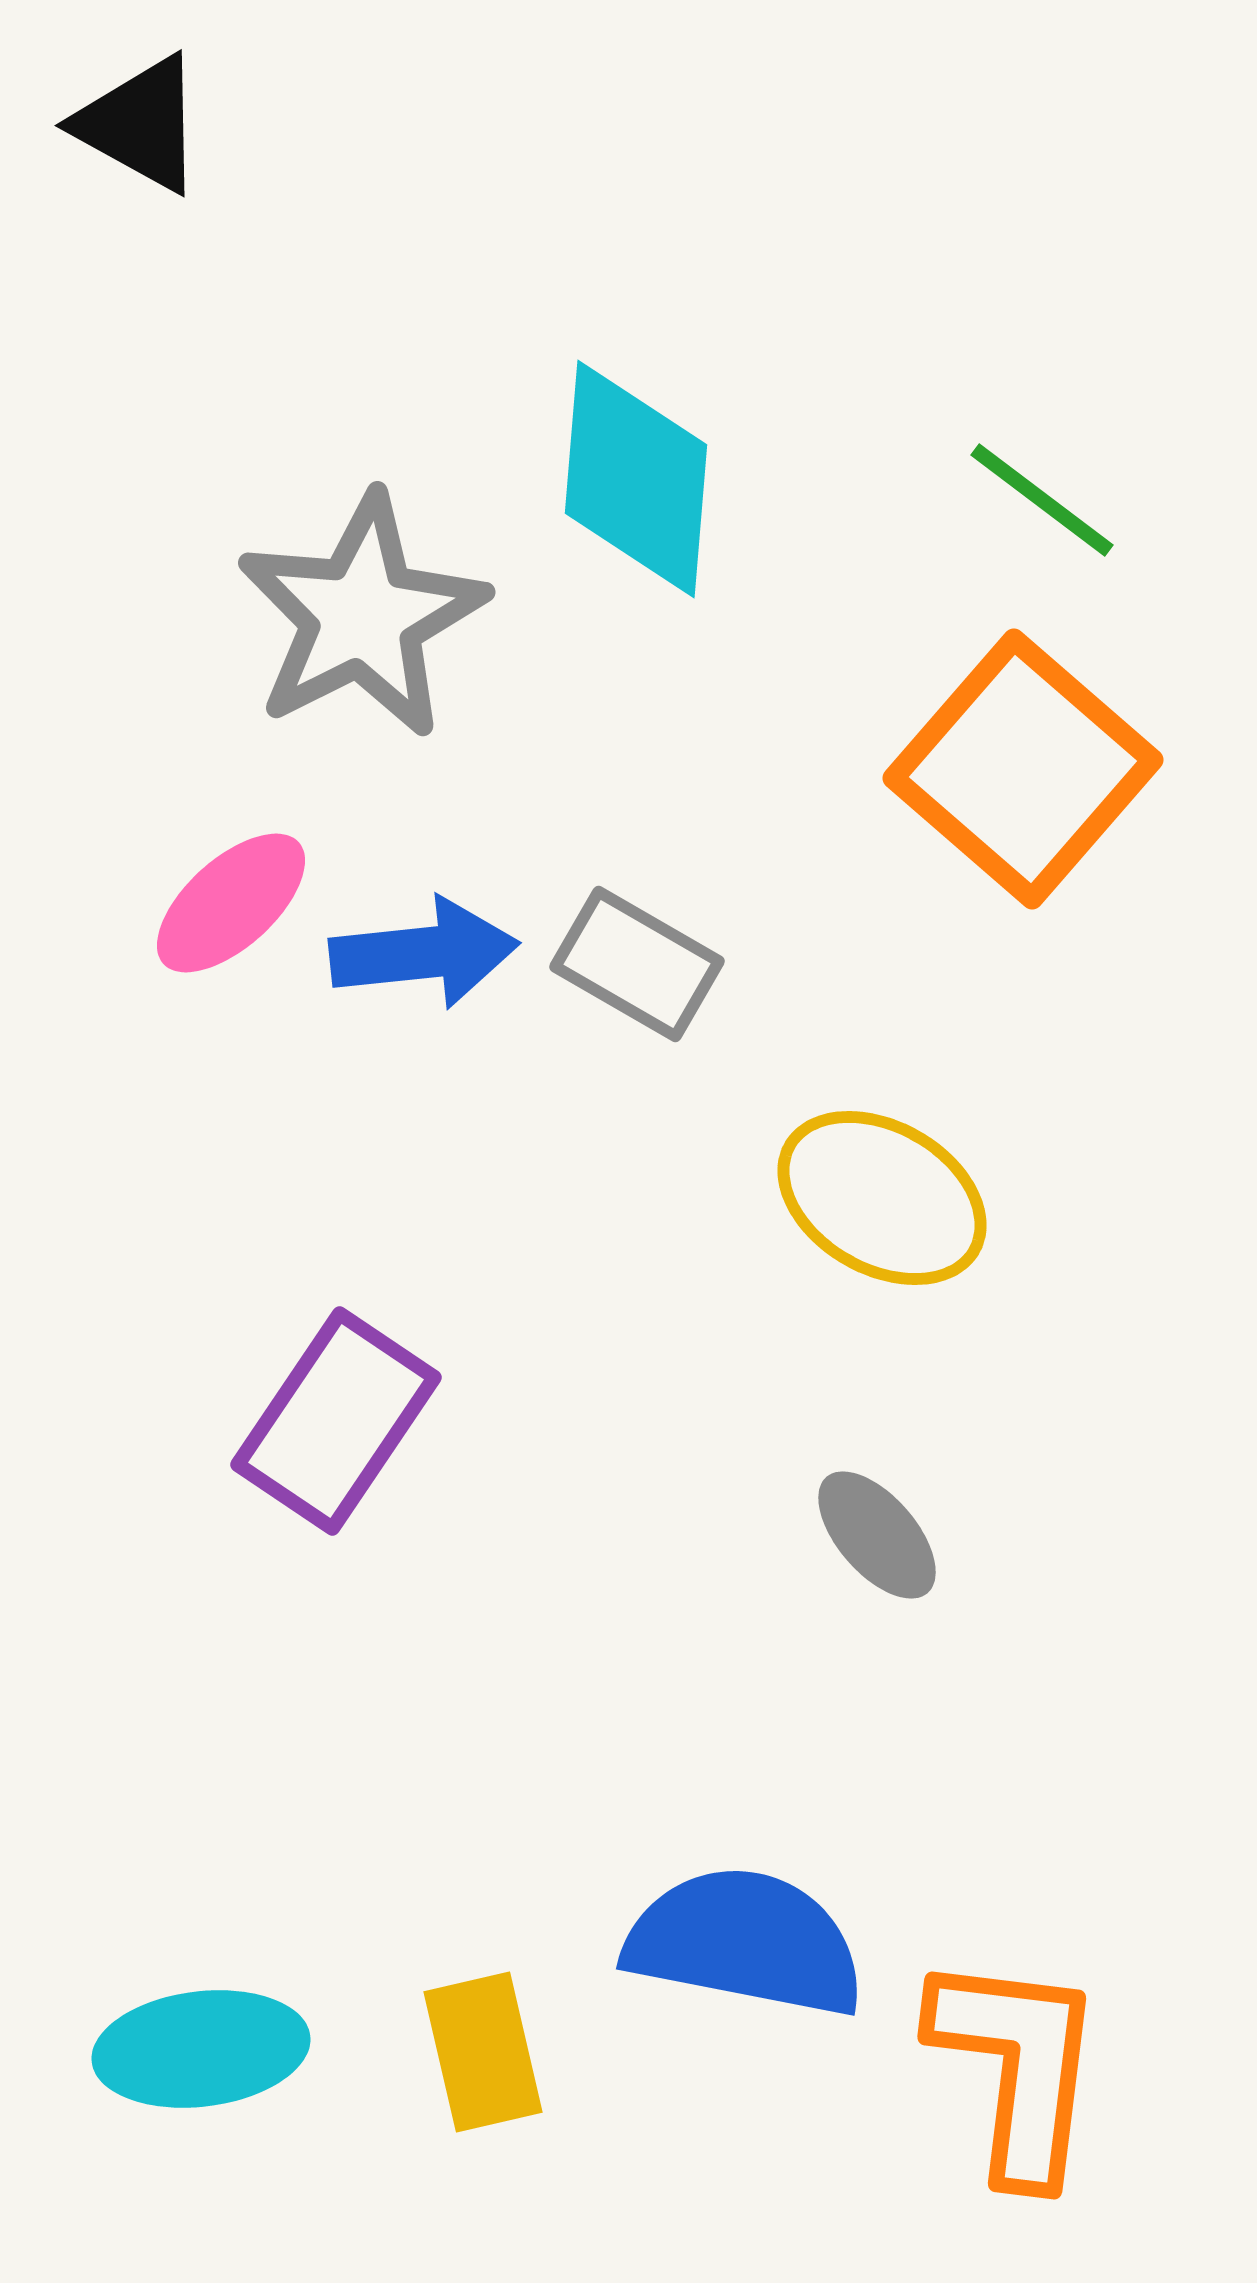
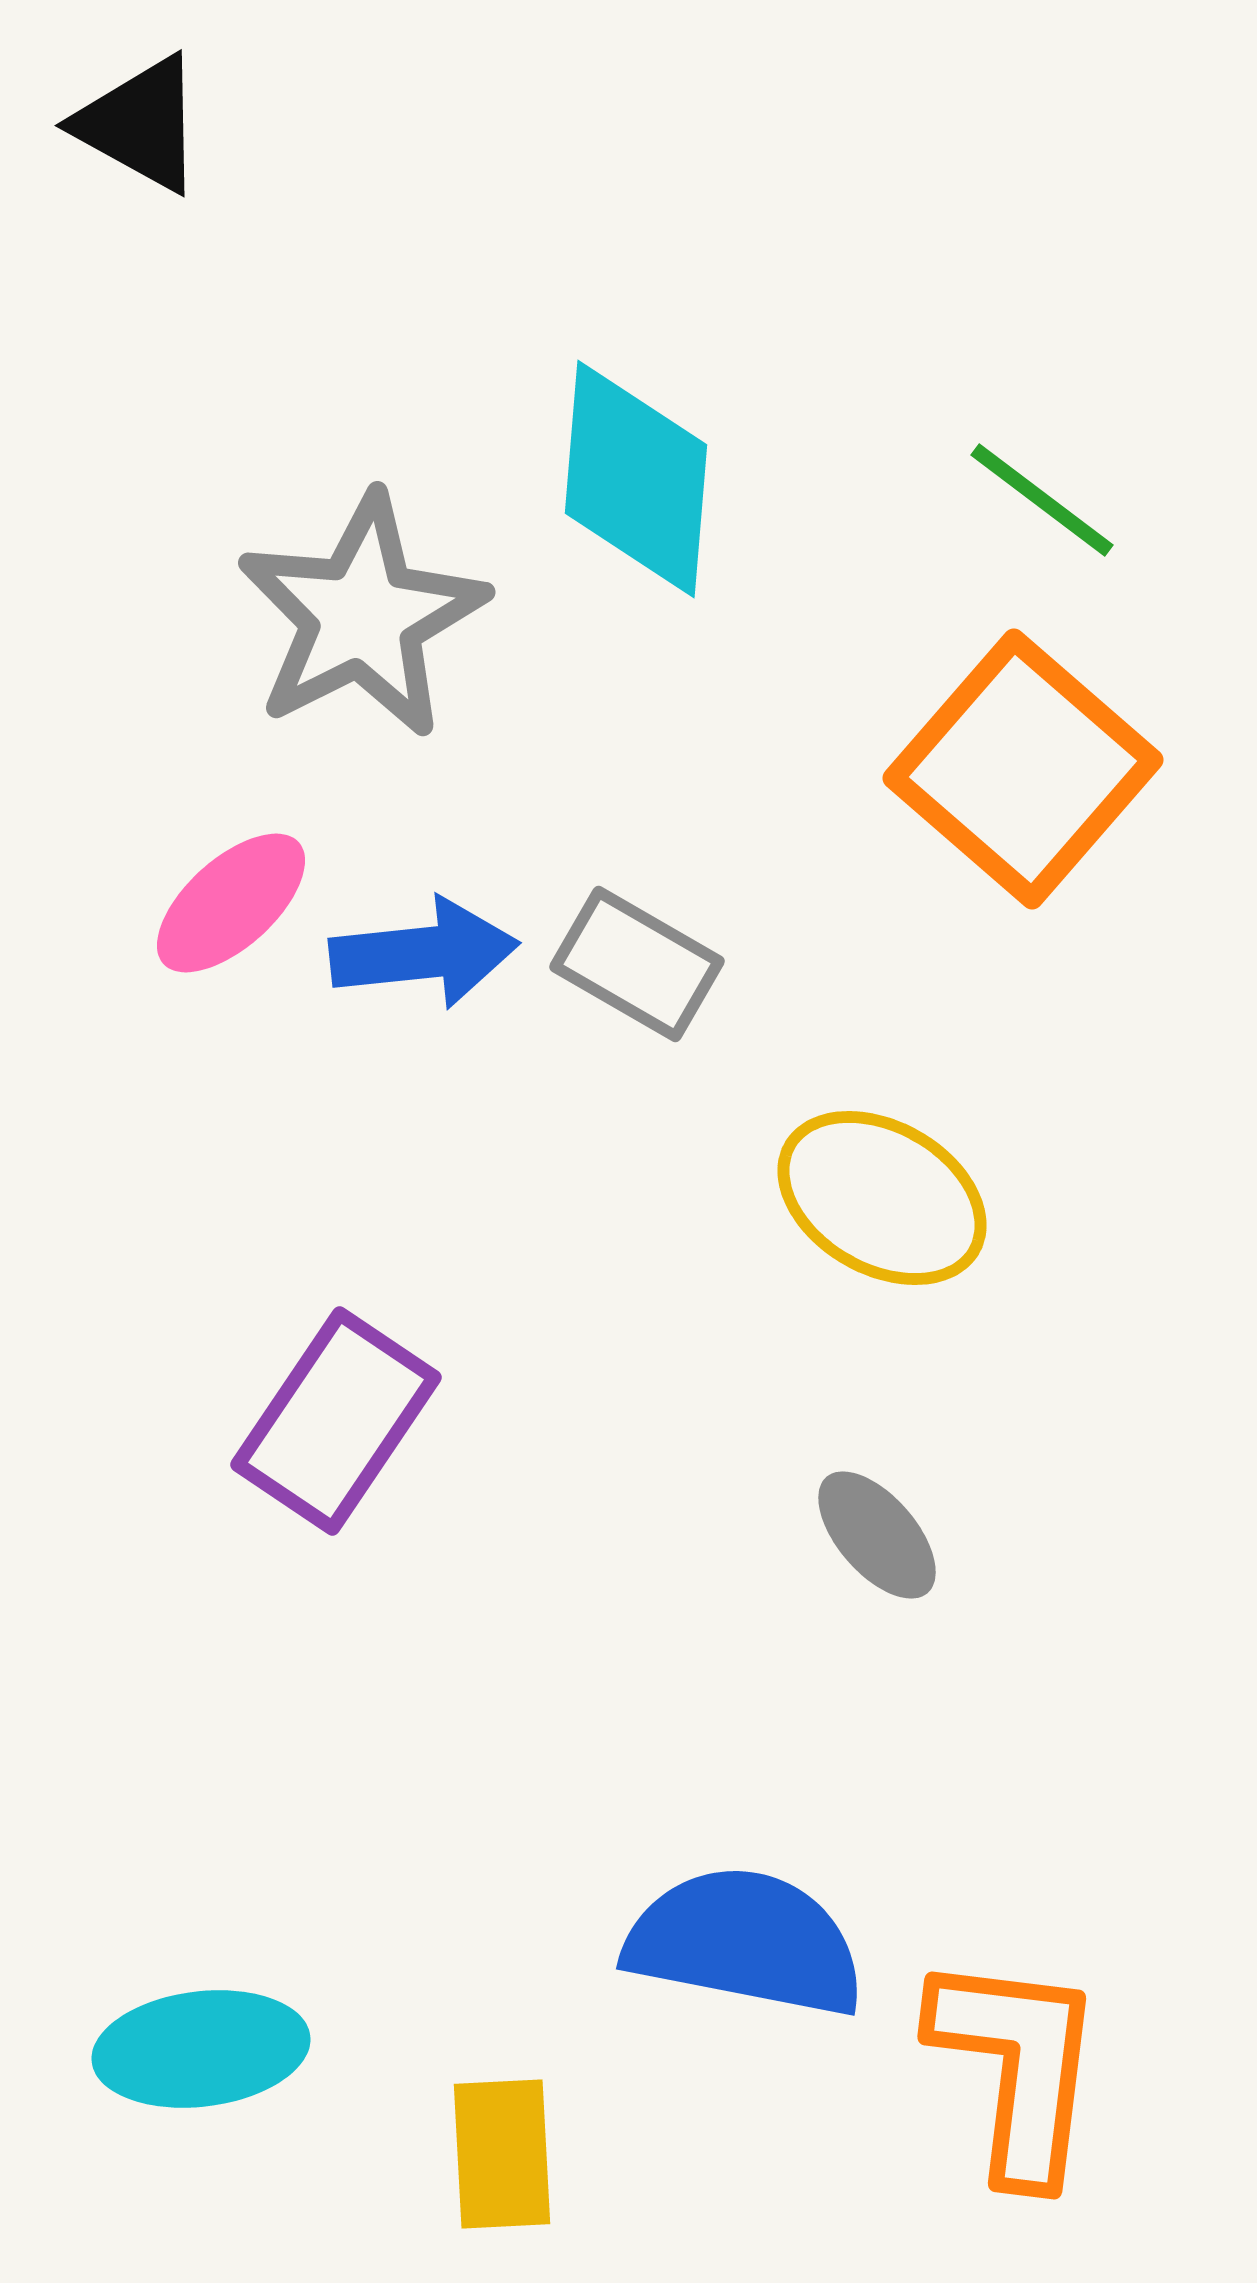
yellow rectangle: moved 19 px right, 102 px down; rotated 10 degrees clockwise
